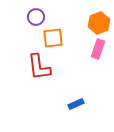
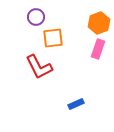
red L-shape: rotated 20 degrees counterclockwise
